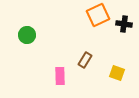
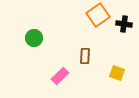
orange square: rotated 10 degrees counterclockwise
green circle: moved 7 px right, 3 px down
brown rectangle: moved 4 px up; rotated 28 degrees counterclockwise
pink rectangle: rotated 48 degrees clockwise
